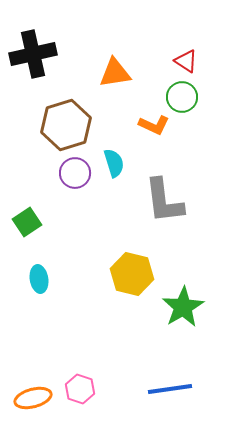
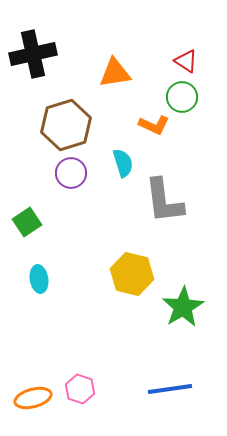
cyan semicircle: moved 9 px right
purple circle: moved 4 px left
